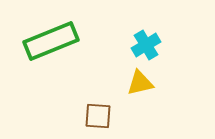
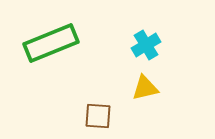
green rectangle: moved 2 px down
yellow triangle: moved 5 px right, 5 px down
